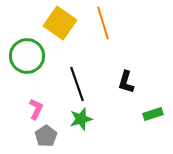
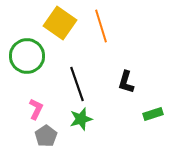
orange line: moved 2 px left, 3 px down
